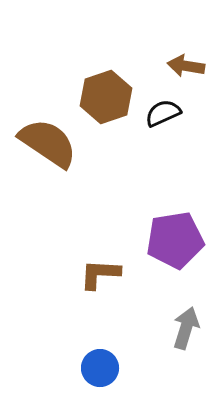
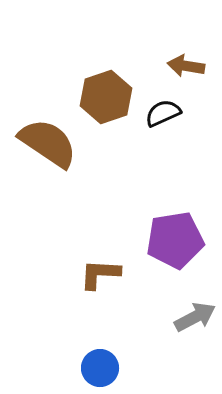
gray arrow: moved 9 px right, 11 px up; rotated 45 degrees clockwise
